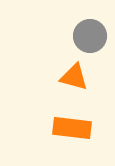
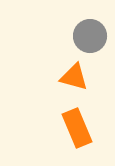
orange rectangle: moved 5 px right; rotated 60 degrees clockwise
